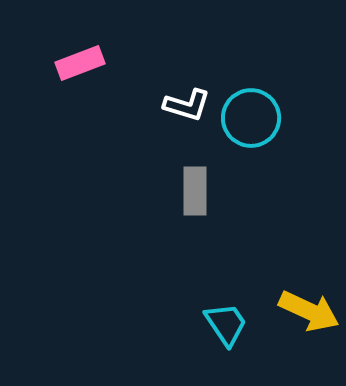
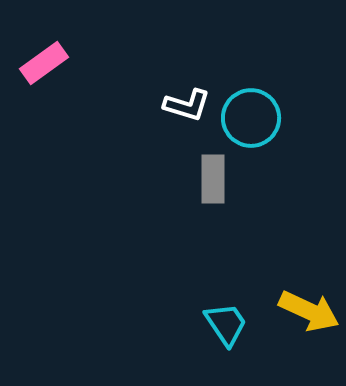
pink rectangle: moved 36 px left; rotated 15 degrees counterclockwise
gray rectangle: moved 18 px right, 12 px up
